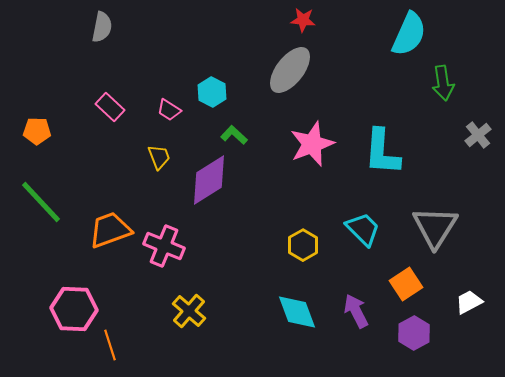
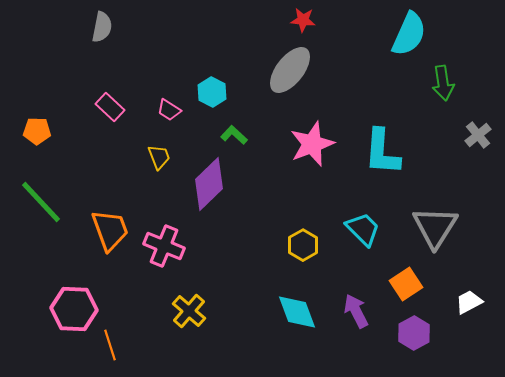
purple diamond: moved 4 px down; rotated 12 degrees counterclockwise
orange trapezoid: rotated 90 degrees clockwise
